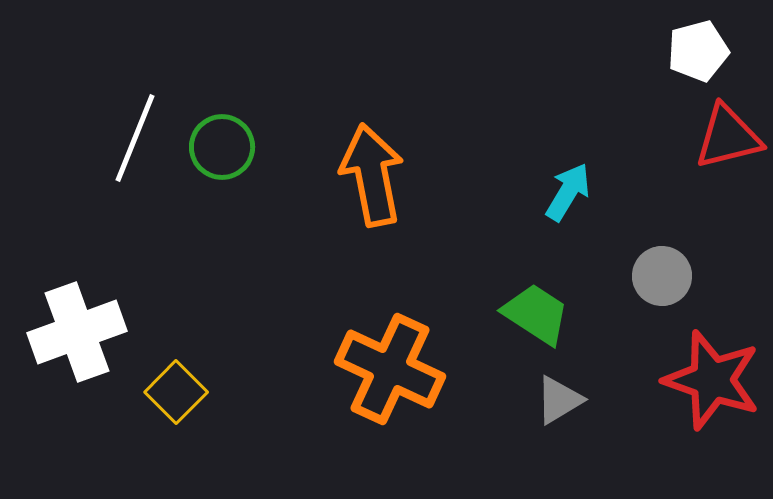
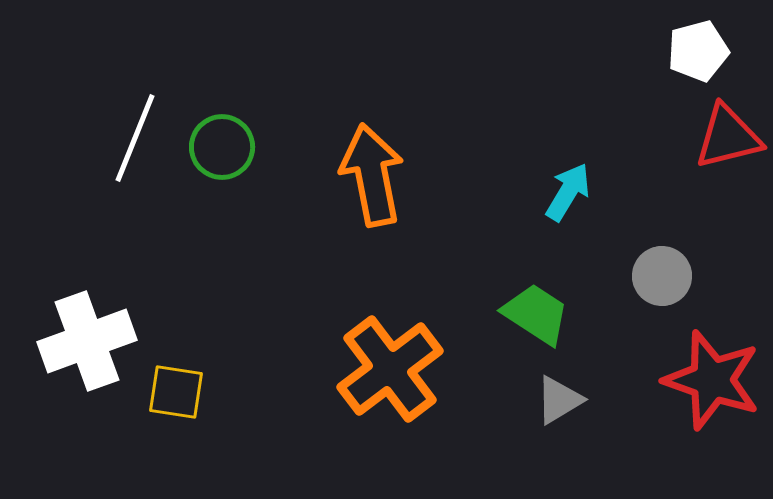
white cross: moved 10 px right, 9 px down
orange cross: rotated 28 degrees clockwise
yellow square: rotated 36 degrees counterclockwise
